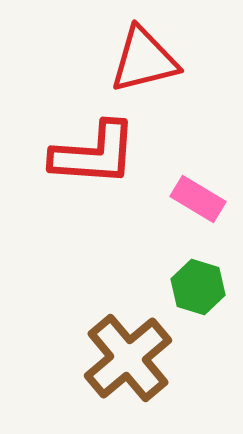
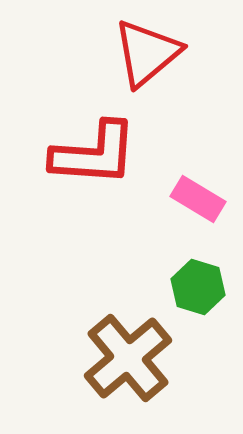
red triangle: moved 3 px right, 7 px up; rotated 26 degrees counterclockwise
